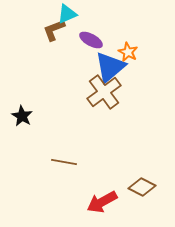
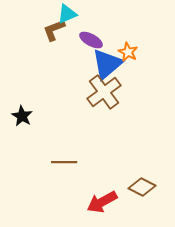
blue triangle: moved 3 px left, 3 px up
brown line: rotated 10 degrees counterclockwise
